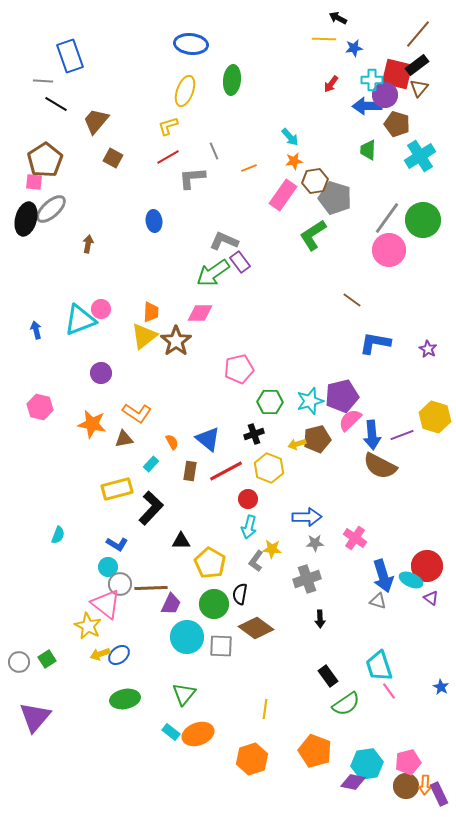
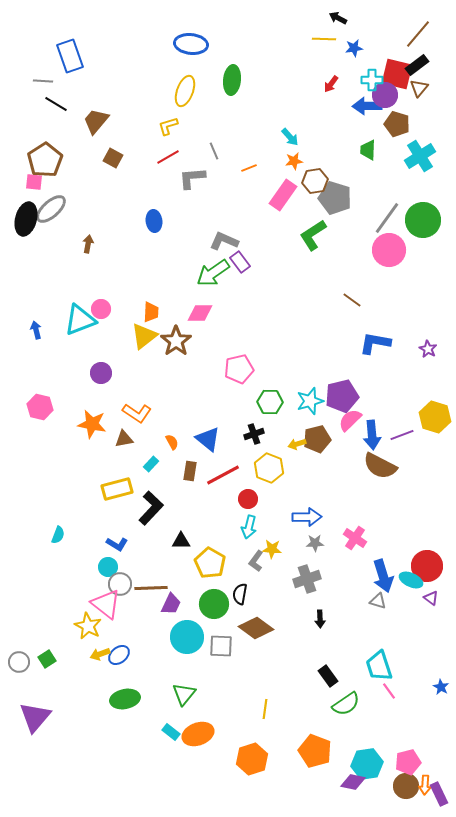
red line at (226, 471): moved 3 px left, 4 px down
